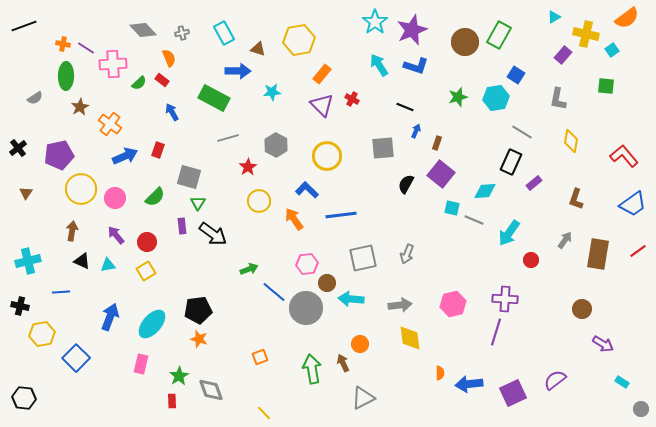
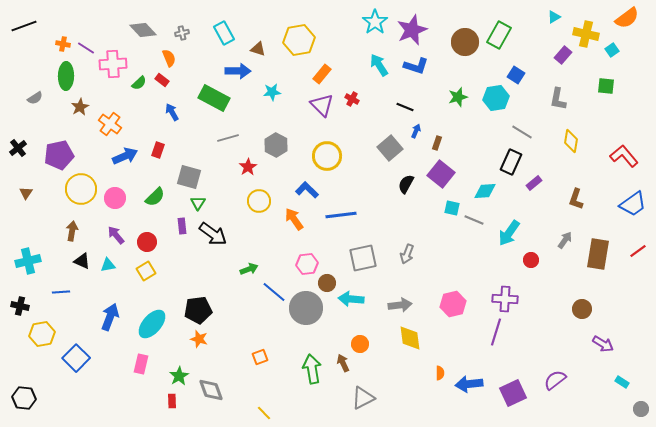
gray square at (383, 148): moved 7 px right; rotated 35 degrees counterclockwise
